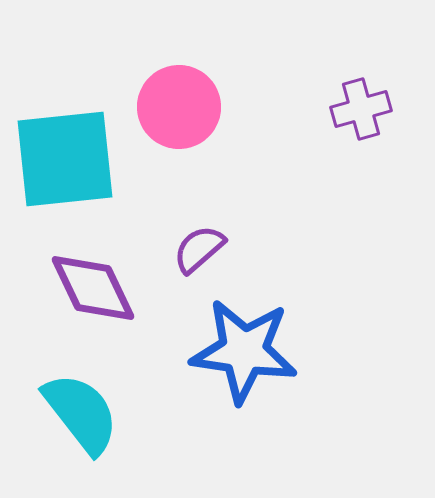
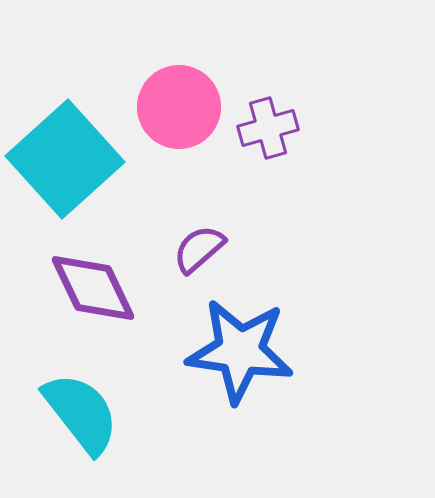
purple cross: moved 93 px left, 19 px down
cyan square: rotated 36 degrees counterclockwise
blue star: moved 4 px left
